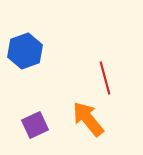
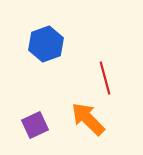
blue hexagon: moved 21 px right, 7 px up
orange arrow: rotated 6 degrees counterclockwise
